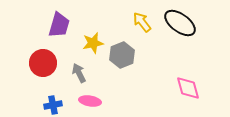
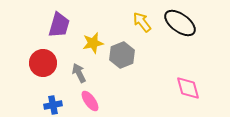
pink ellipse: rotated 45 degrees clockwise
